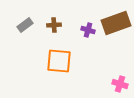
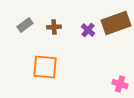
brown cross: moved 2 px down
purple cross: rotated 24 degrees clockwise
orange square: moved 14 px left, 6 px down
